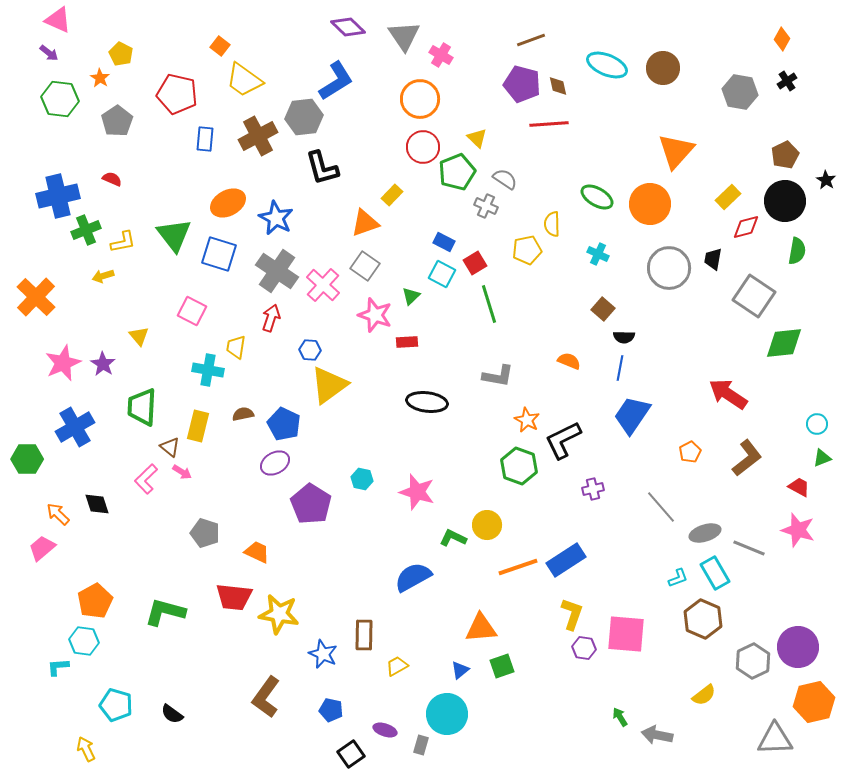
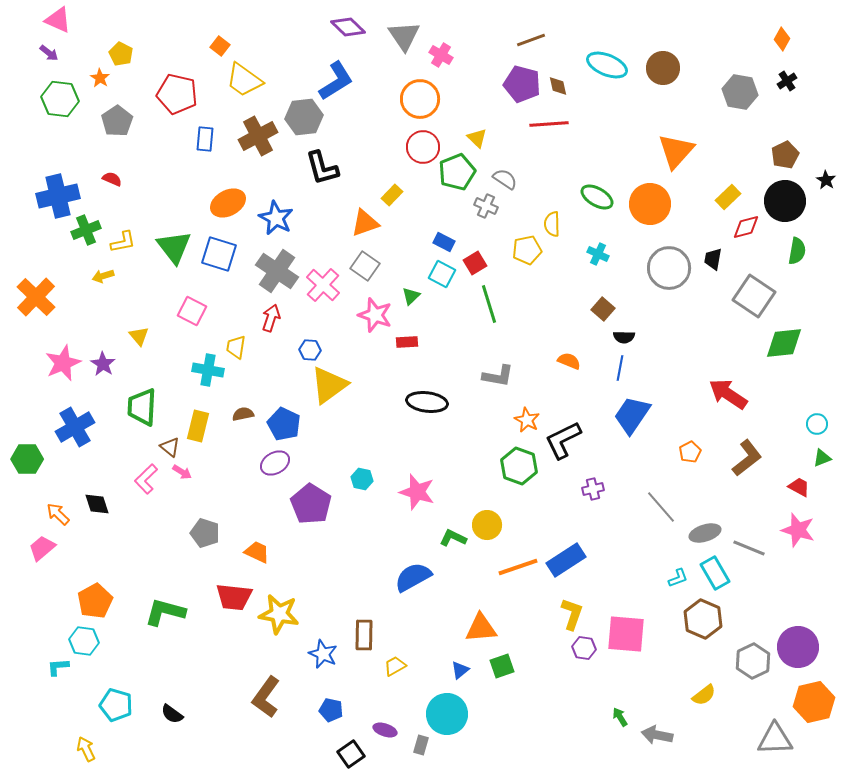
green triangle at (174, 235): moved 12 px down
yellow trapezoid at (397, 666): moved 2 px left
